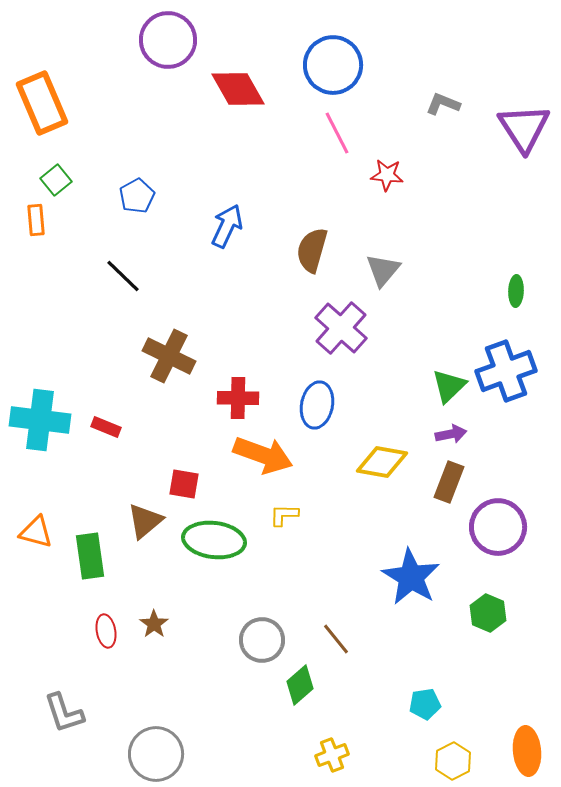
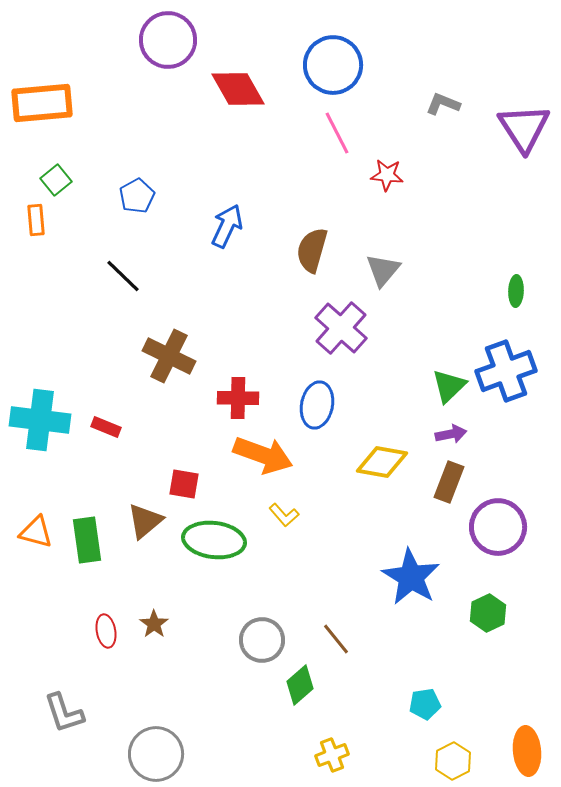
orange rectangle at (42, 103): rotated 72 degrees counterclockwise
yellow L-shape at (284, 515): rotated 132 degrees counterclockwise
green rectangle at (90, 556): moved 3 px left, 16 px up
green hexagon at (488, 613): rotated 12 degrees clockwise
